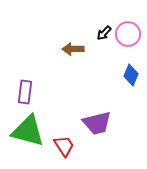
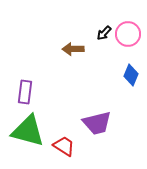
red trapezoid: rotated 25 degrees counterclockwise
